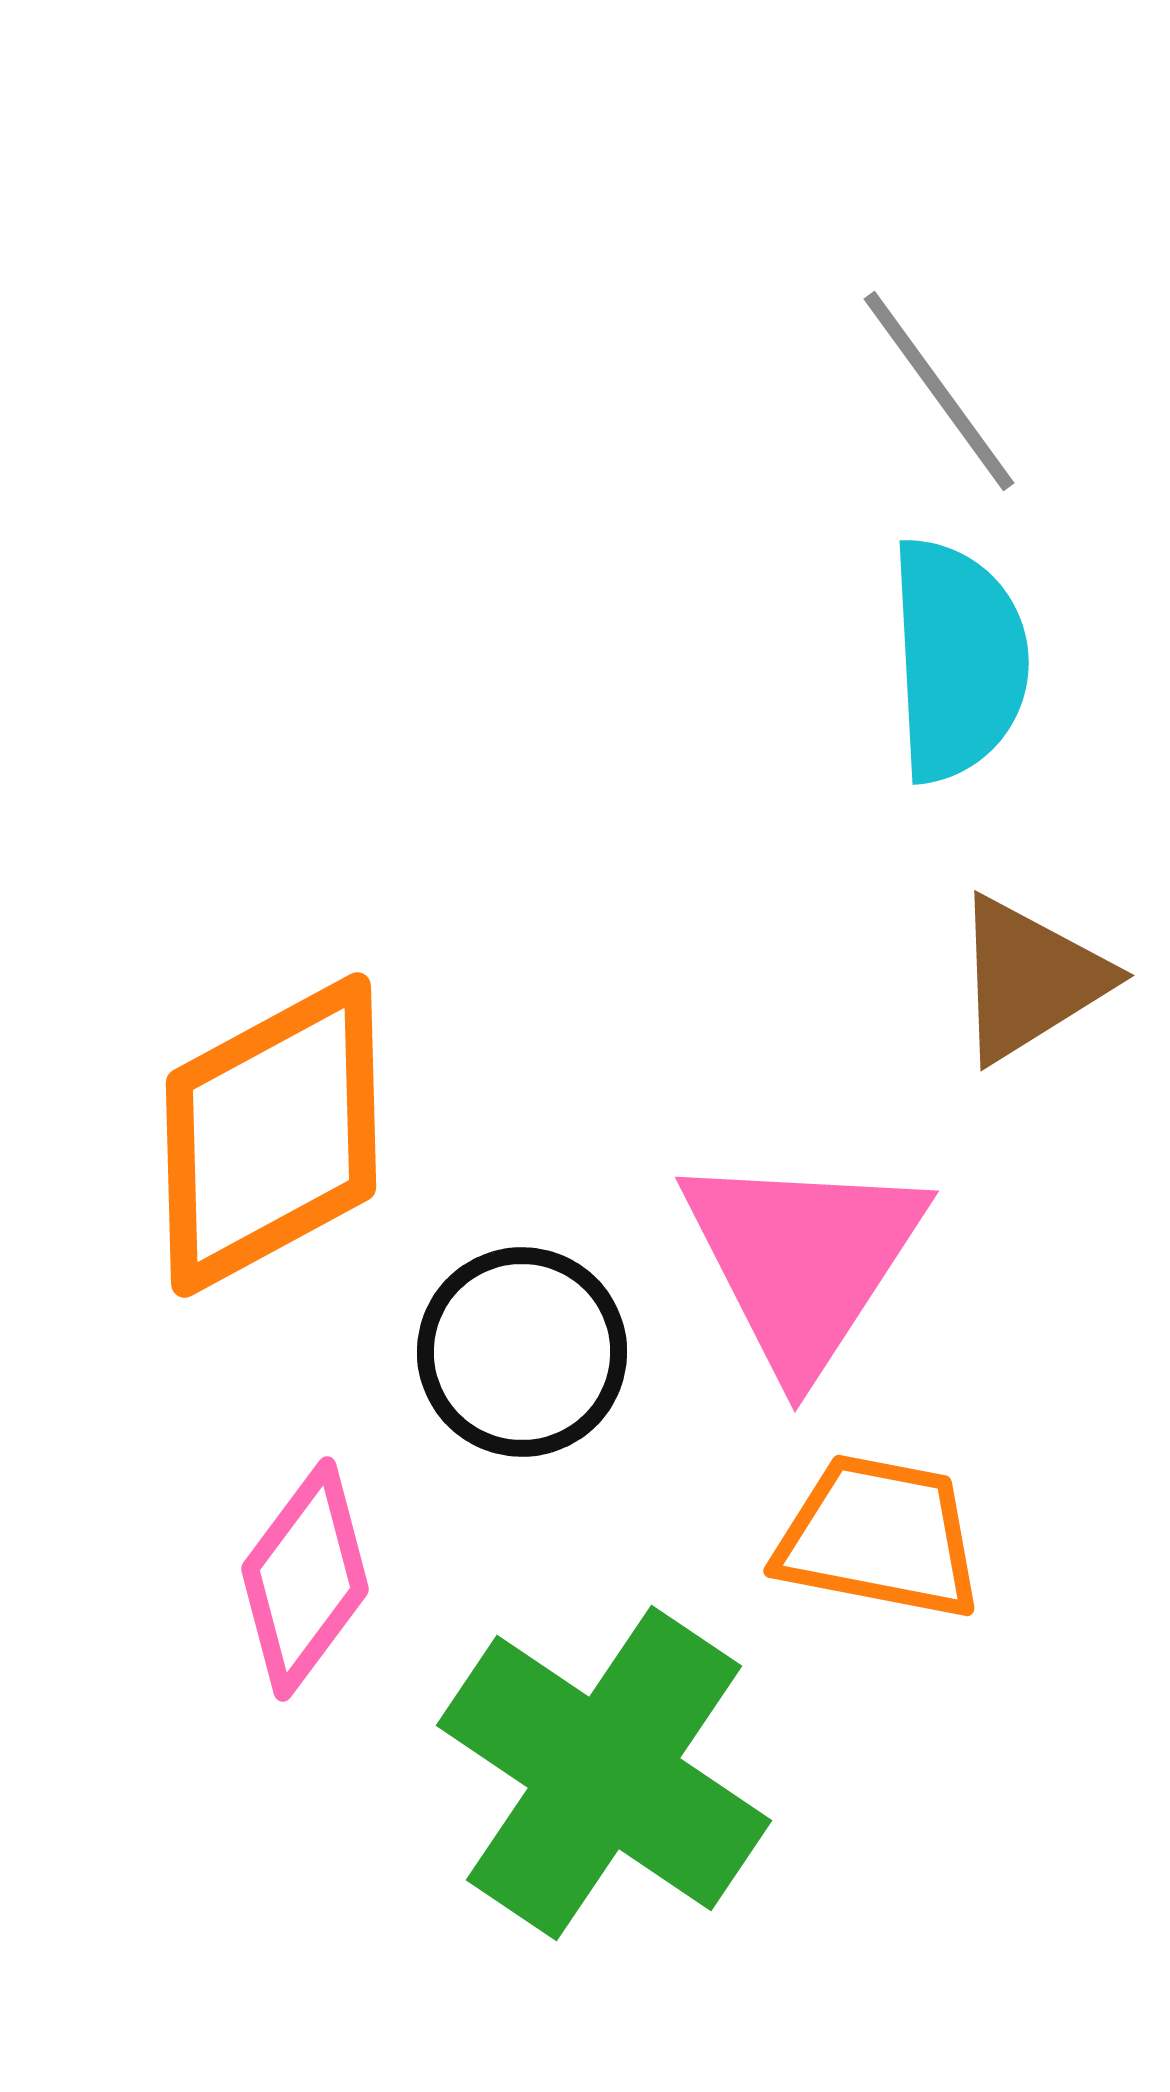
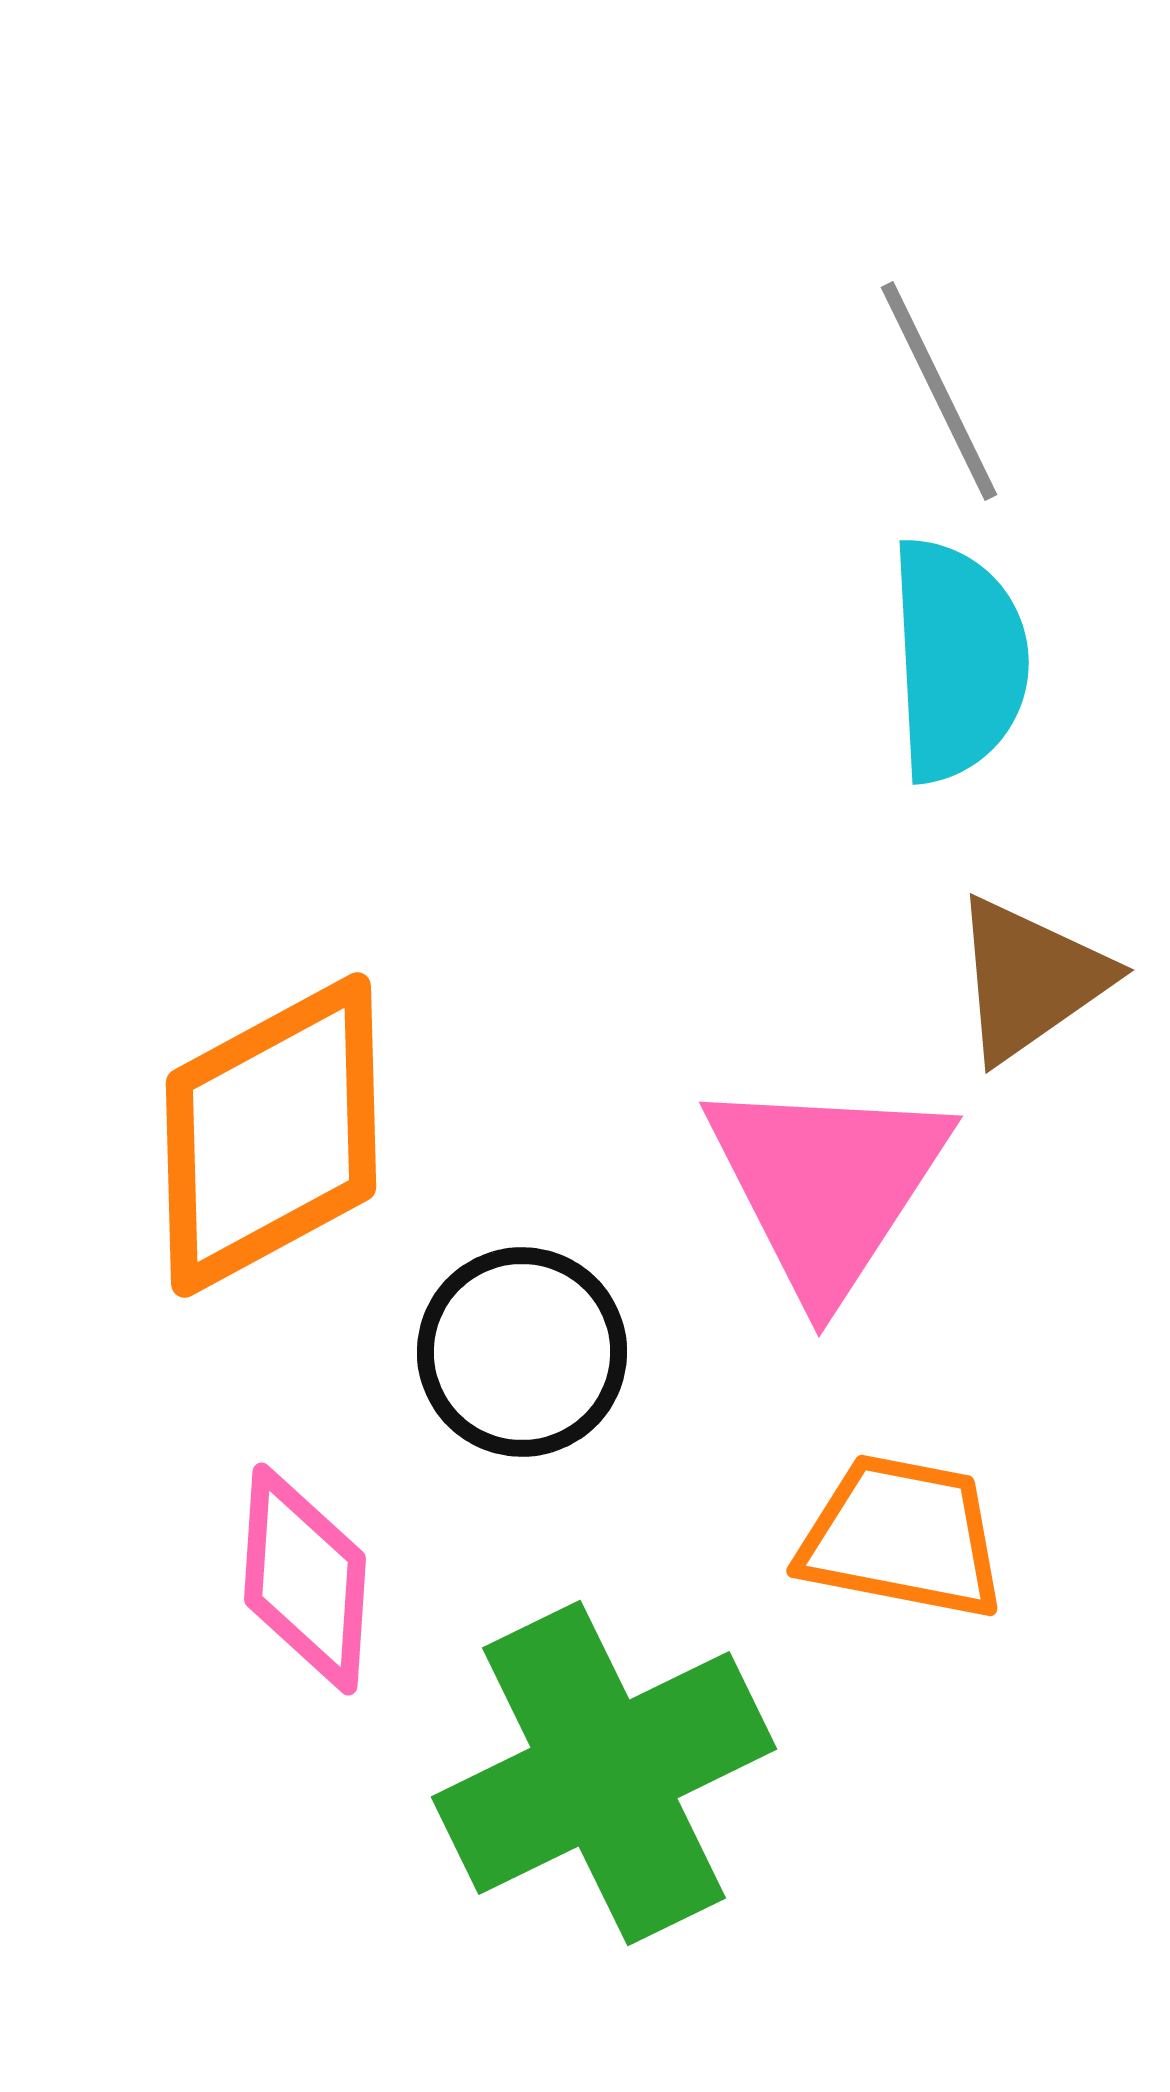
gray line: rotated 10 degrees clockwise
brown triangle: rotated 3 degrees counterclockwise
pink triangle: moved 24 px right, 75 px up
orange trapezoid: moved 23 px right
pink diamond: rotated 33 degrees counterclockwise
green cross: rotated 30 degrees clockwise
